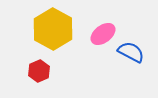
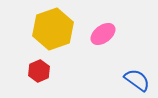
yellow hexagon: rotated 12 degrees clockwise
blue semicircle: moved 6 px right, 28 px down; rotated 8 degrees clockwise
